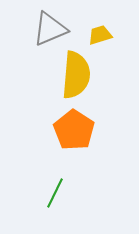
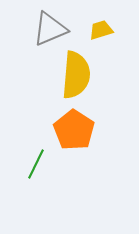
yellow trapezoid: moved 1 px right, 5 px up
green line: moved 19 px left, 29 px up
